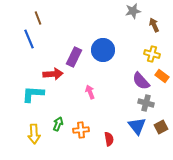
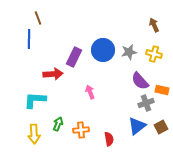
gray star: moved 4 px left, 41 px down
blue line: rotated 24 degrees clockwise
yellow cross: moved 2 px right
orange rectangle: moved 14 px down; rotated 24 degrees counterclockwise
purple semicircle: moved 1 px left
cyan L-shape: moved 2 px right, 6 px down
gray cross: rotated 35 degrees counterclockwise
blue triangle: rotated 30 degrees clockwise
